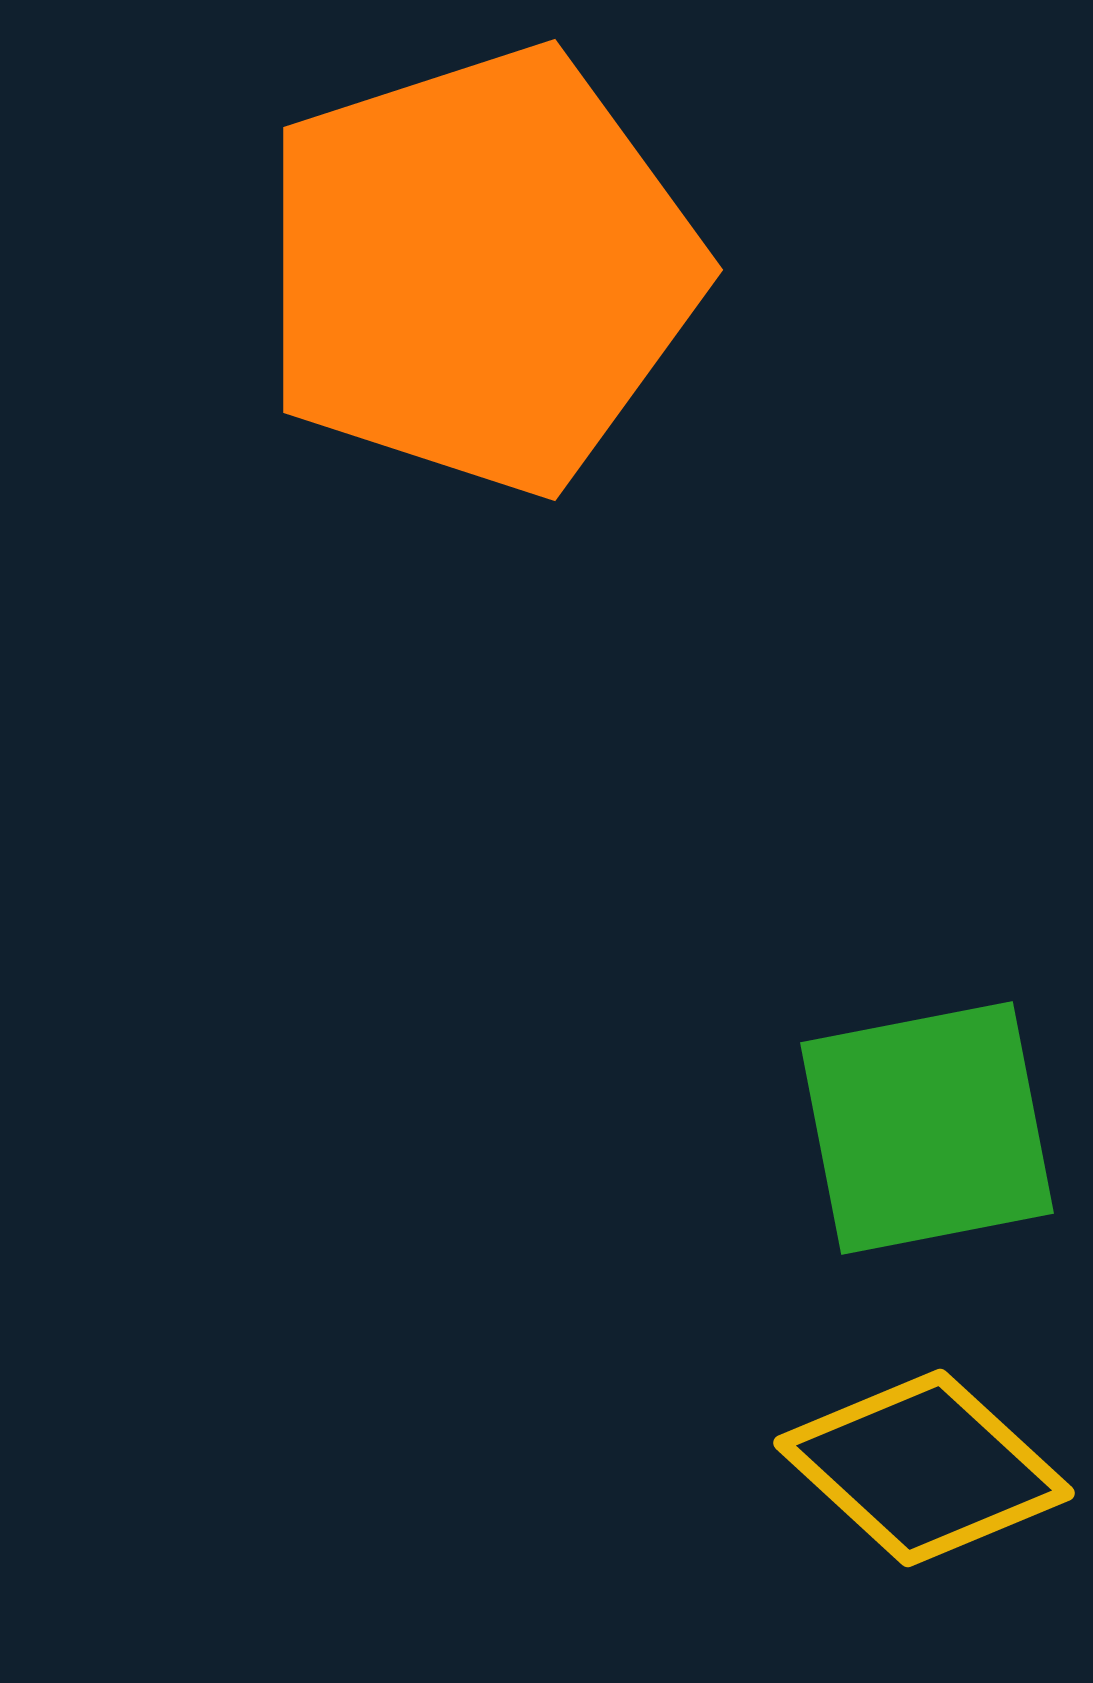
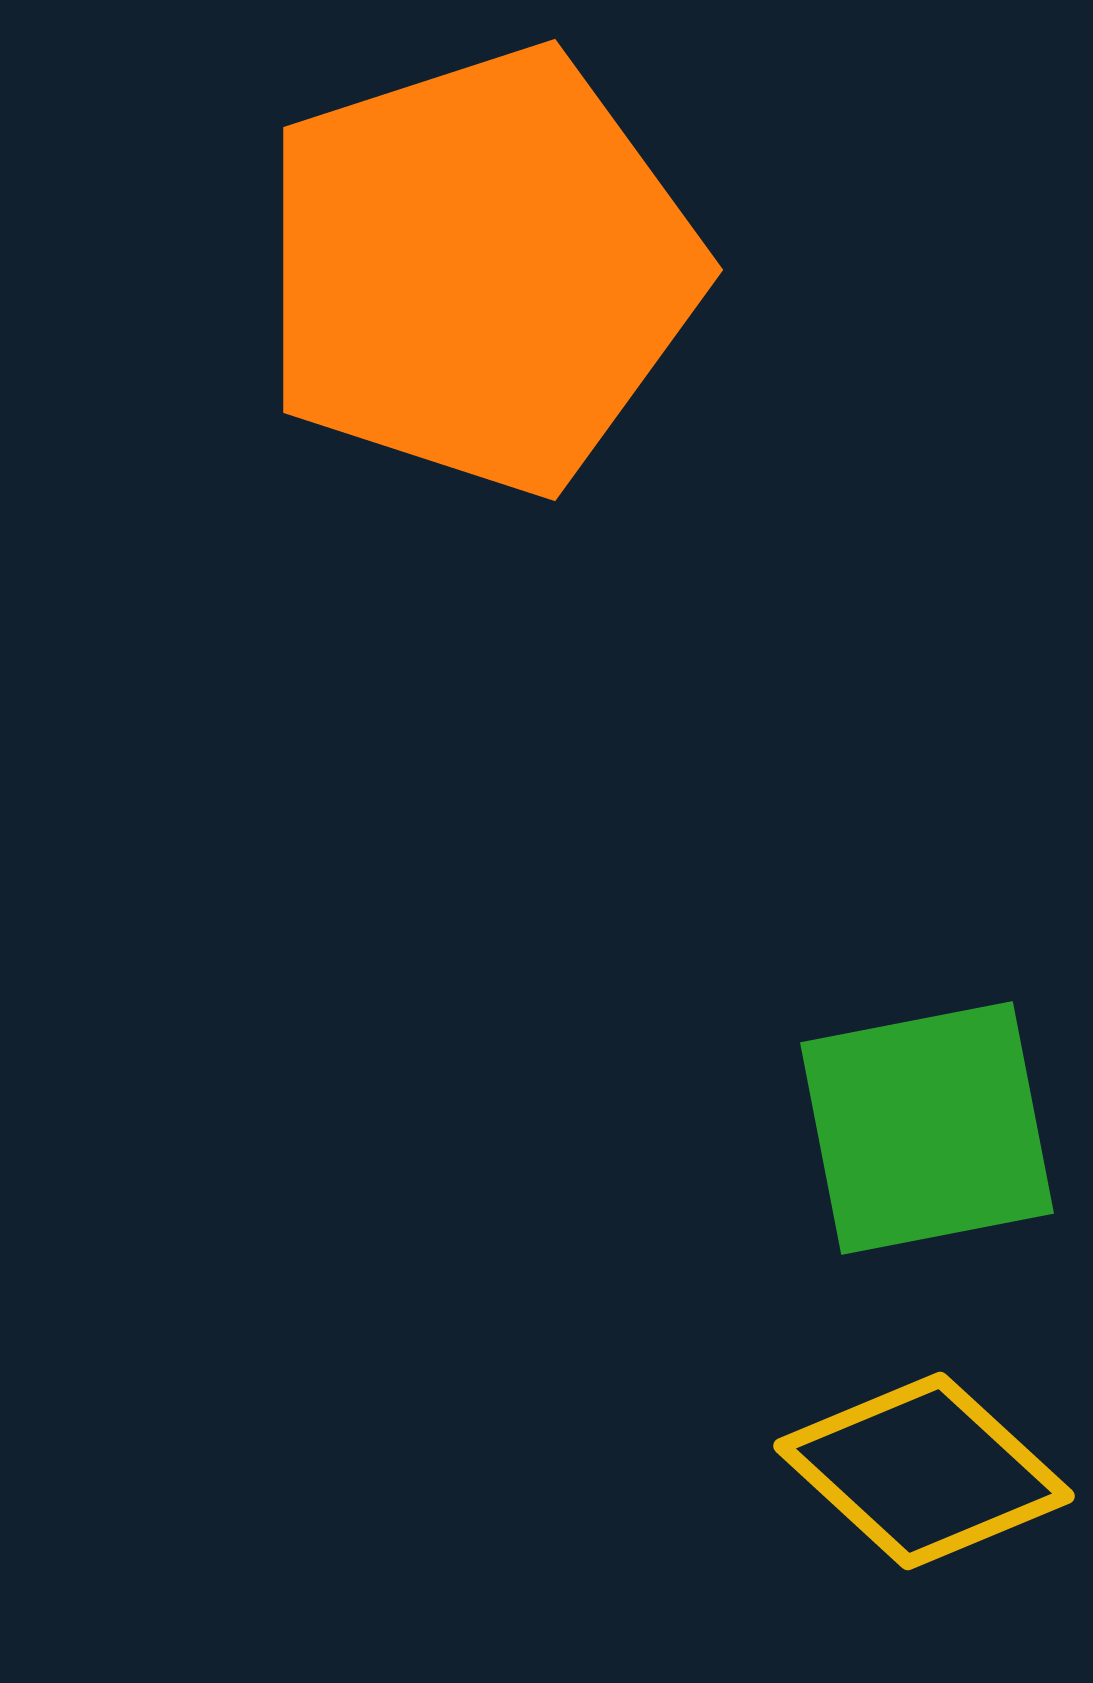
yellow diamond: moved 3 px down
